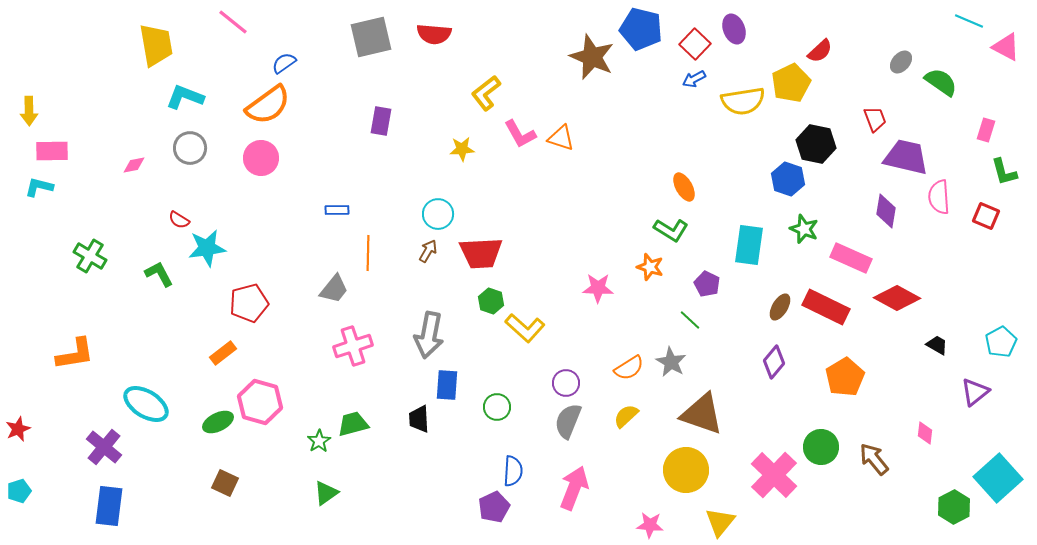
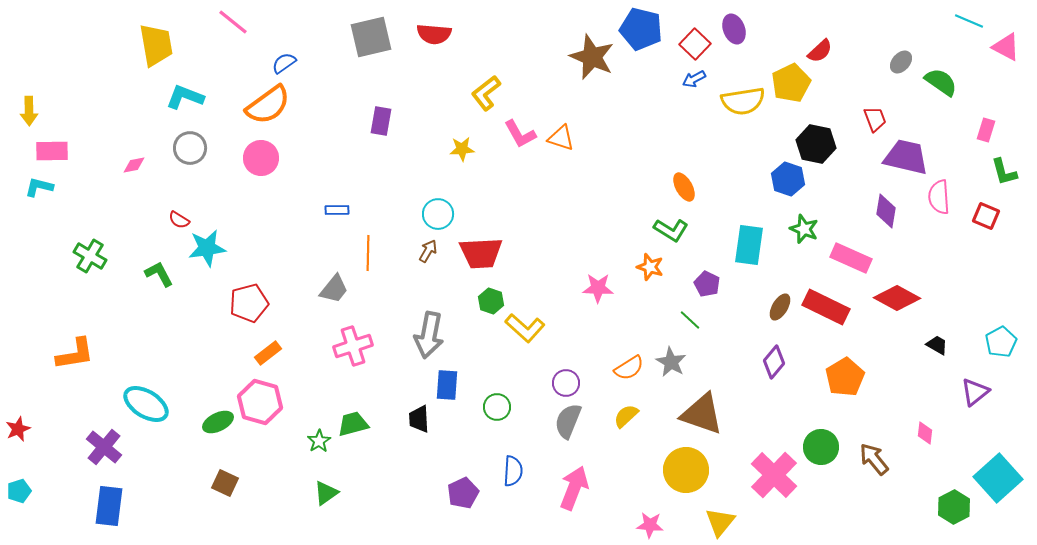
orange rectangle at (223, 353): moved 45 px right
purple pentagon at (494, 507): moved 31 px left, 14 px up
